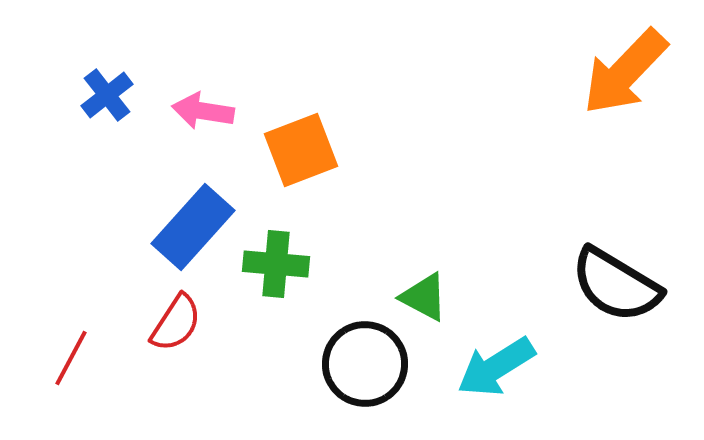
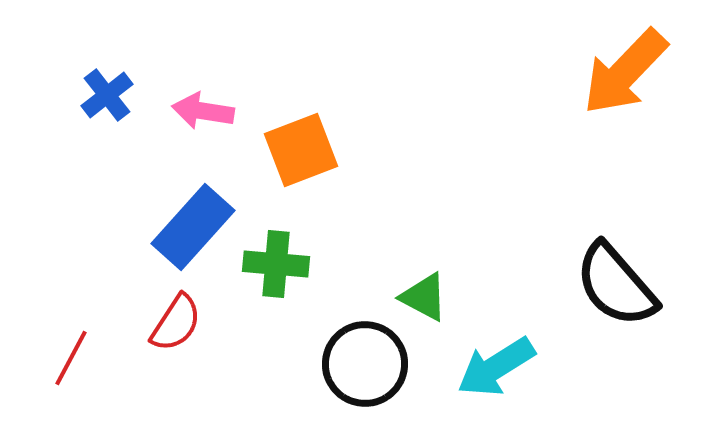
black semicircle: rotated 18 degrees clockwise
